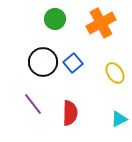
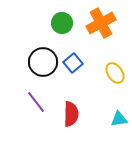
green circle: moved 7 px right, 4 px down
purple line: moved 3 px right, 2 px up
red semicircle: moved 1 px right, 1 px down
cyan triangle: rotated 18 degrees clockwise
